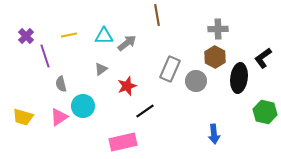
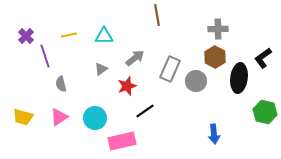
gray arrow: moved 8 px right, 15 px down
cyan circle: moved 12 px right, 12 px down
pink rectangle: moved 1 px left, 1 px up
